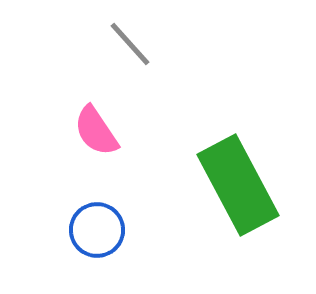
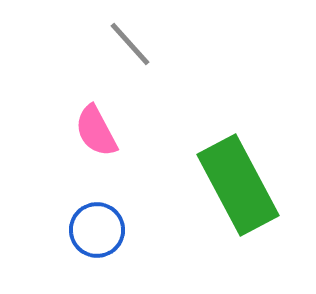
pink semicircle: rotated 6 degrees clockwise
